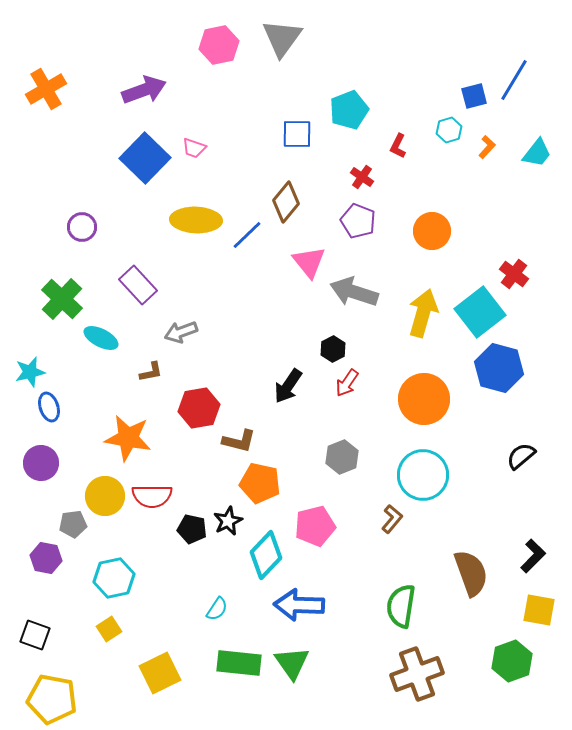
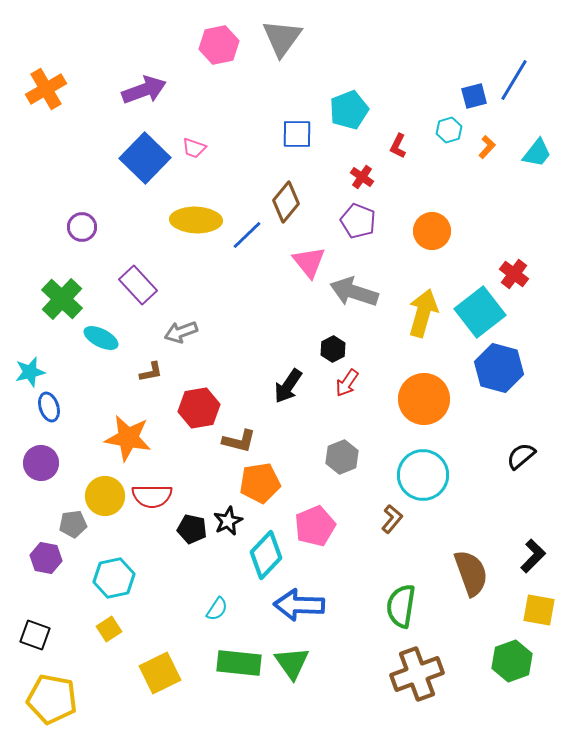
orange pentagon at (260, 483): rotated 21 degrees counterclockwise
pink pentagon at (315, 526): rotated 9 degrees counterclockwise
